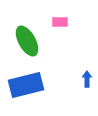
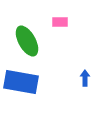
blue arrow: moved 2 px left, 1 px up
blue rectangle: moved 5 px left, 3 px up; rotated 24 degrees clockwise
